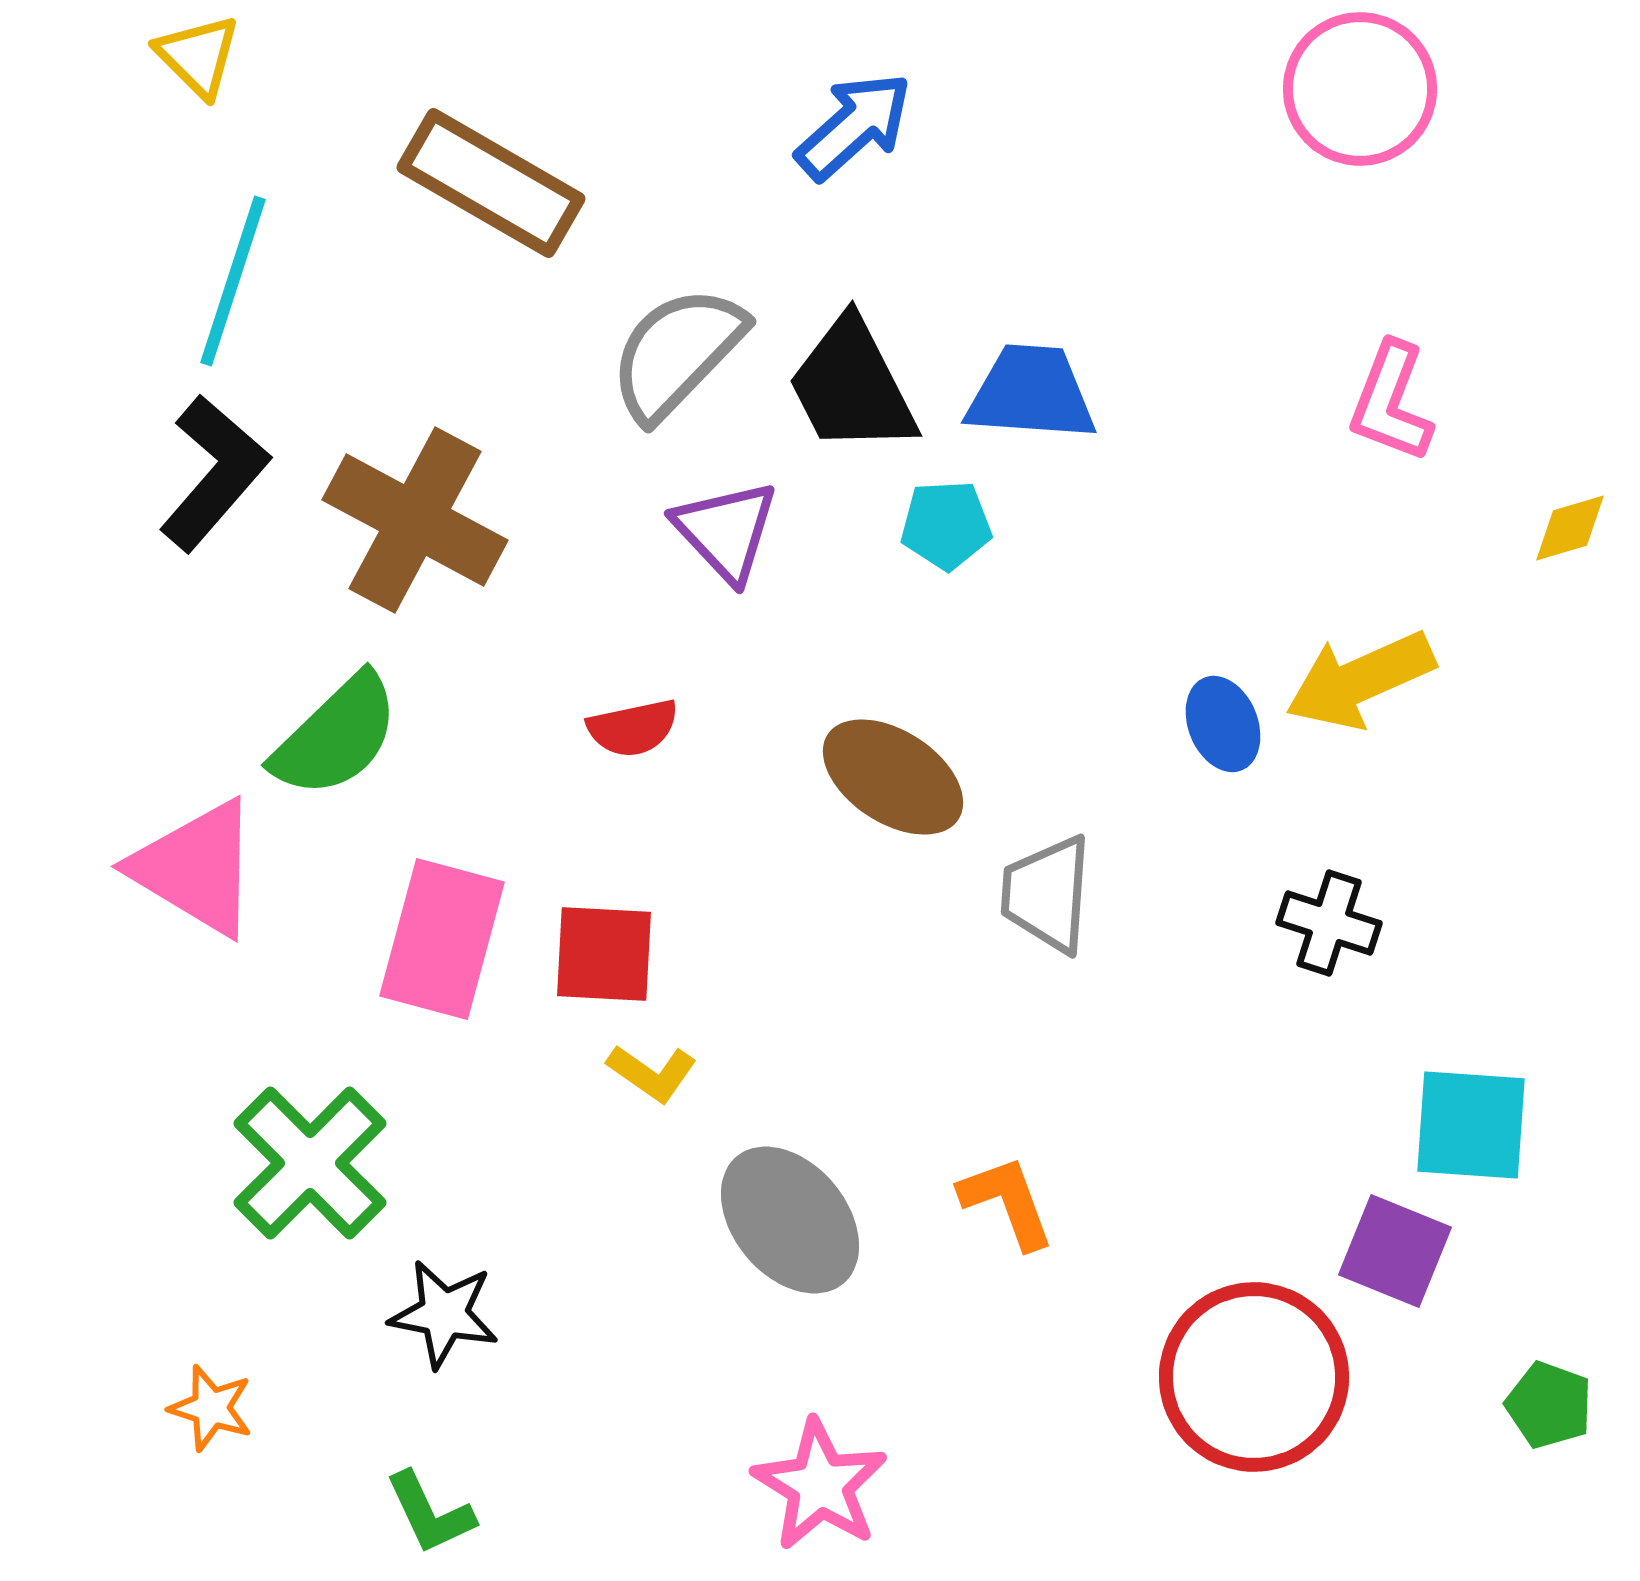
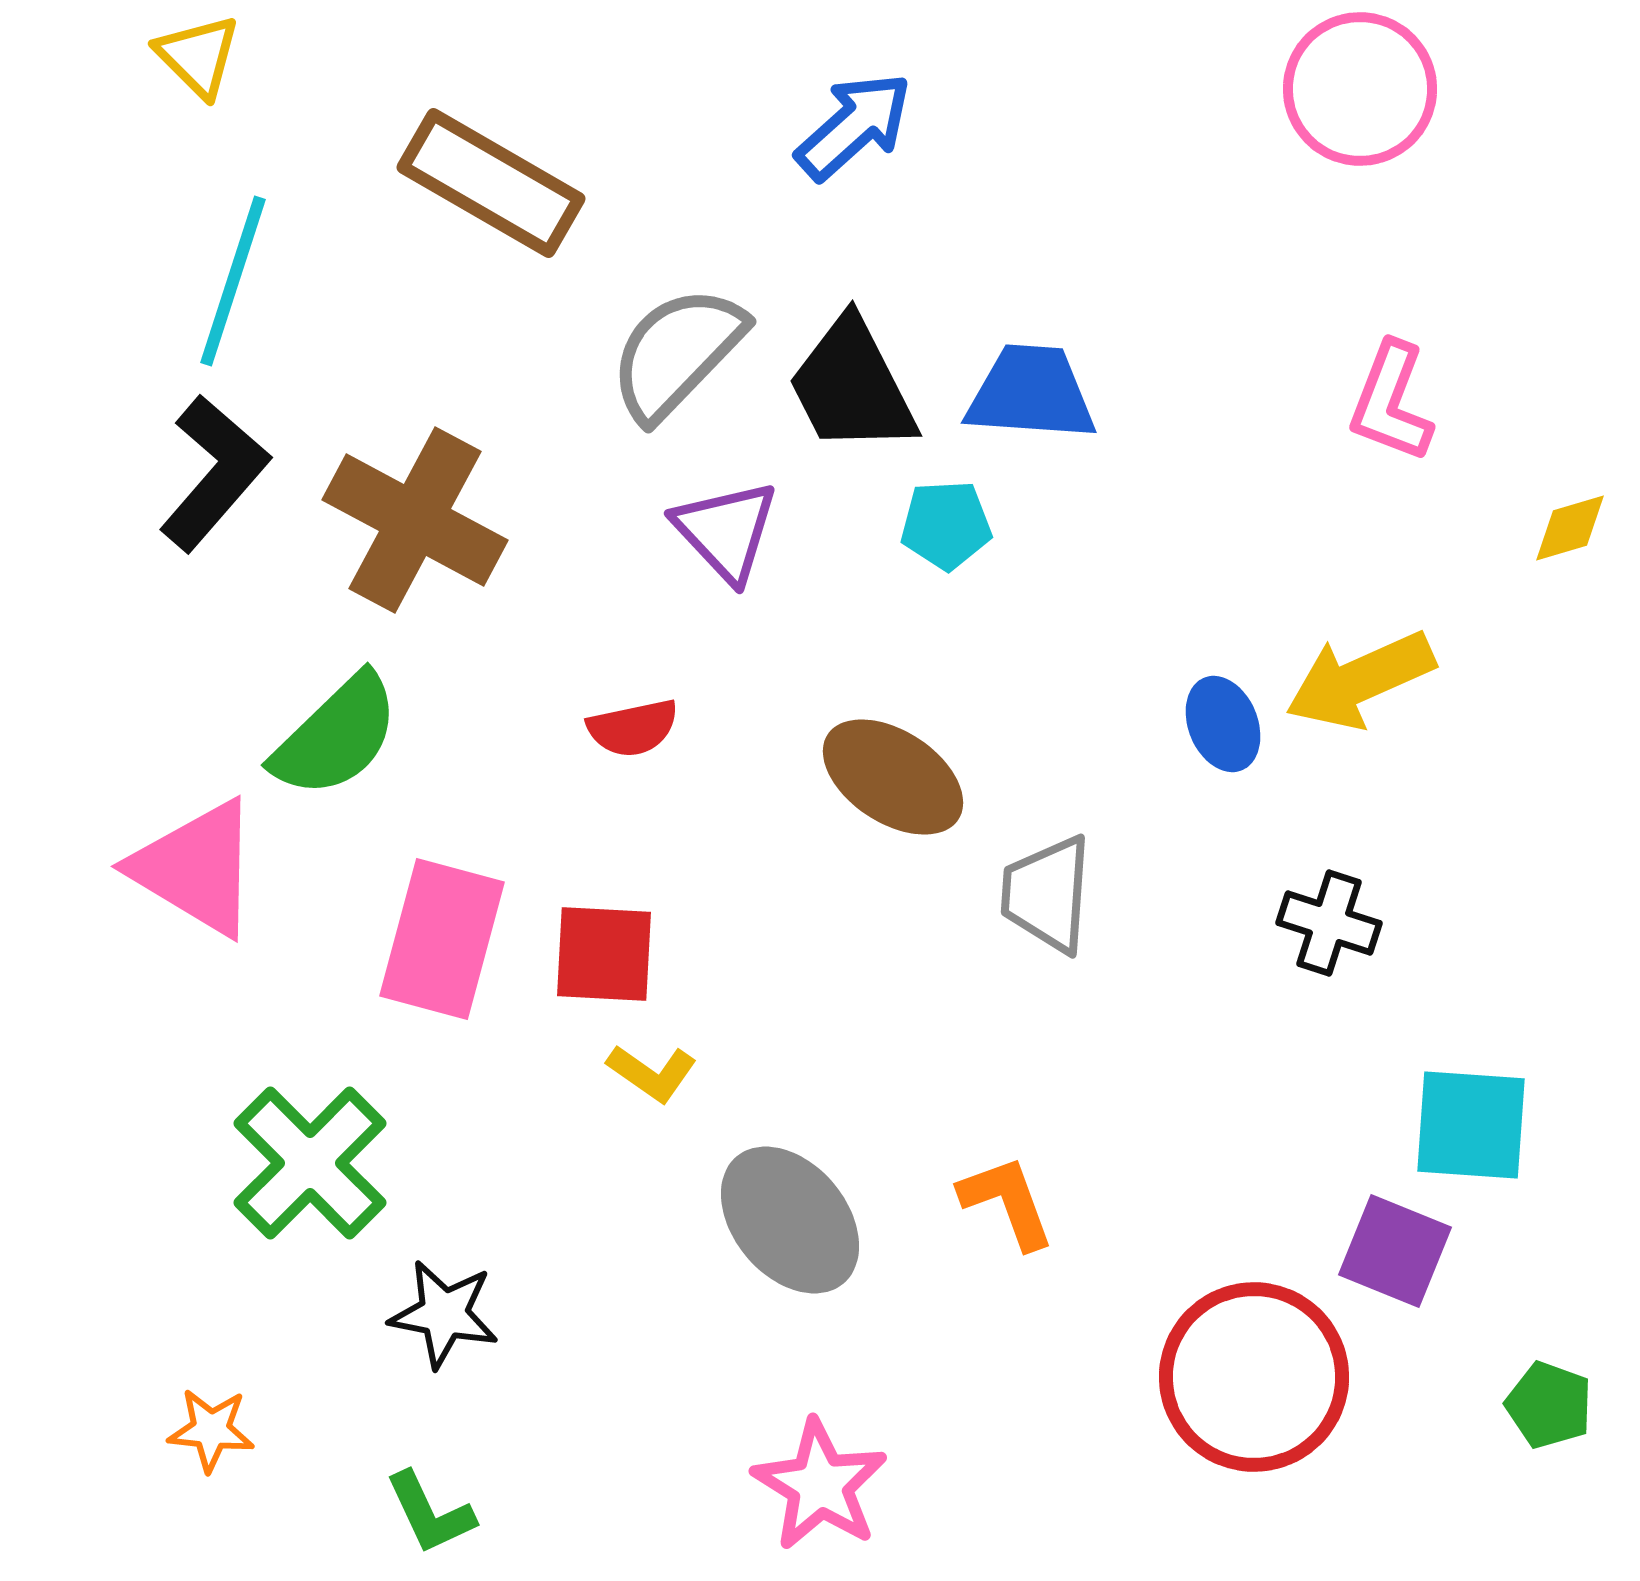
orange star: moved 22 px down; rotated 12 degrees counterclockwise
